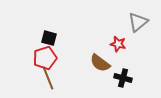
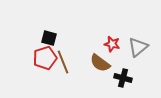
gray triangle: moved 25 px down
red star: moved 6 px left
brown line: moved 15 px right, 16 px up
